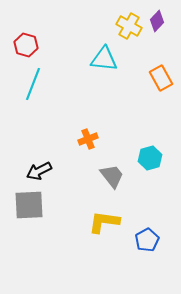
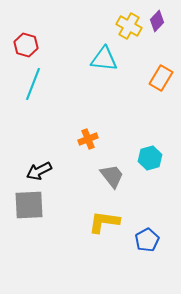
orange rectangle: rotated 60 degrees clockwise
